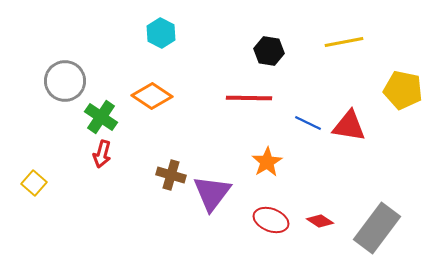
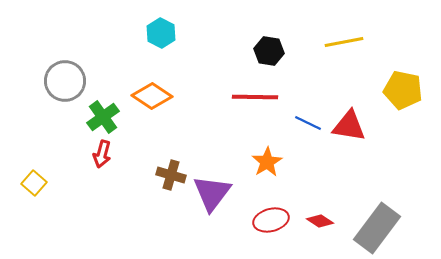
red line: moved 6 px right, 1 px up
green cross: moved 2 px right; rotated 20 degrees clockwise
red ellipse: rotated 36 degrees counterclockwise
